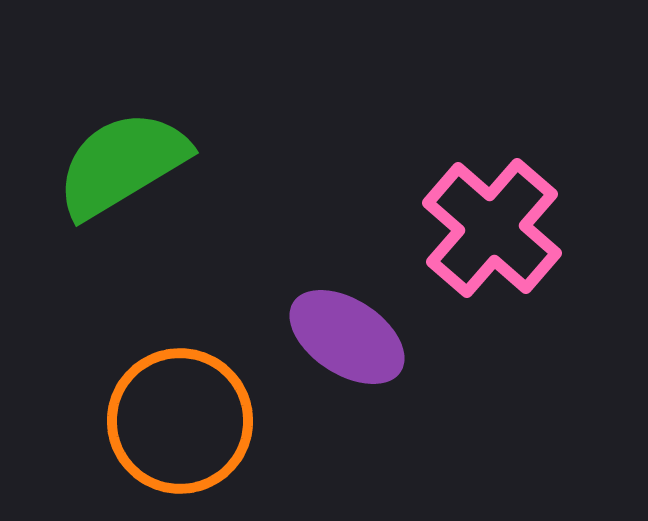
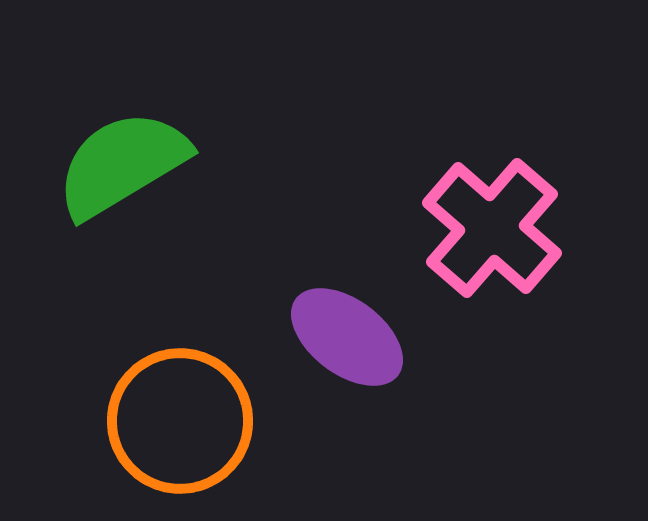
purple ellipse: rotated 4 degrees clockwise
